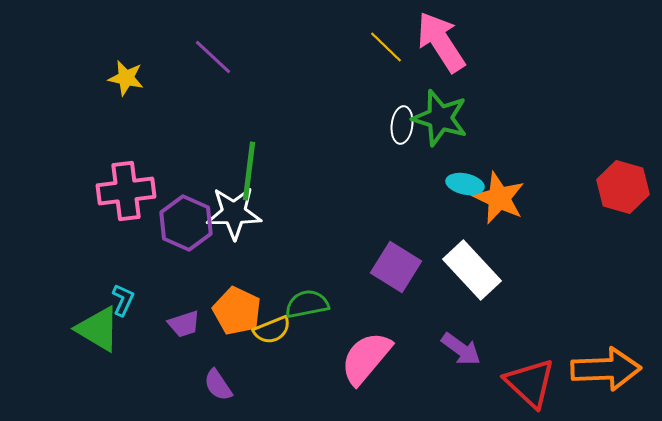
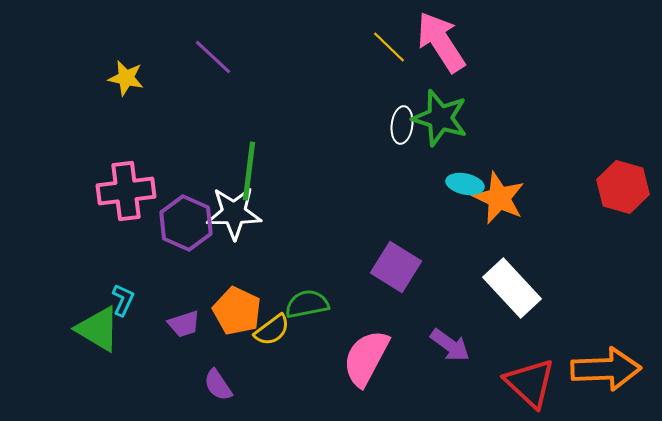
yellow line: moved 3 px right
white rectangle: moved 40 px right, 18 px down
yellow semicircle: rotated 15 degrees counterclockwise
purple arrow: moved 11 px left, 4 px up
pink semicircle: rotated 12 degrees counterclockwise
